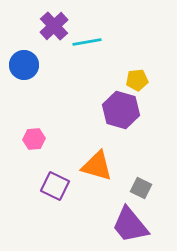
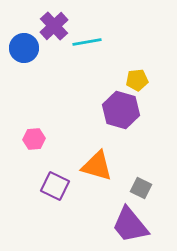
blue circle: moved 17 px up
